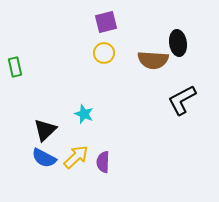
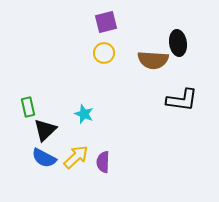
green rectangle: moved 13 px right, 40 px down
black L-shape: rotated 144 degrees counterclockwise
